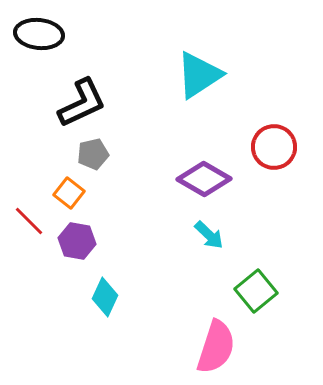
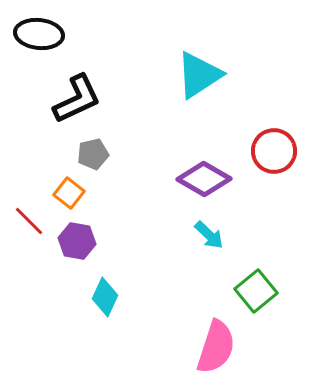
black L-shape: moved 5 px left, 4 px up
red circle: moved 4 px down
